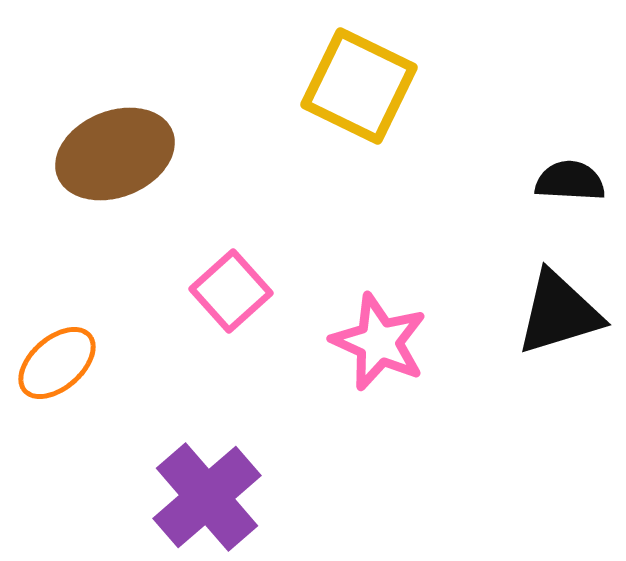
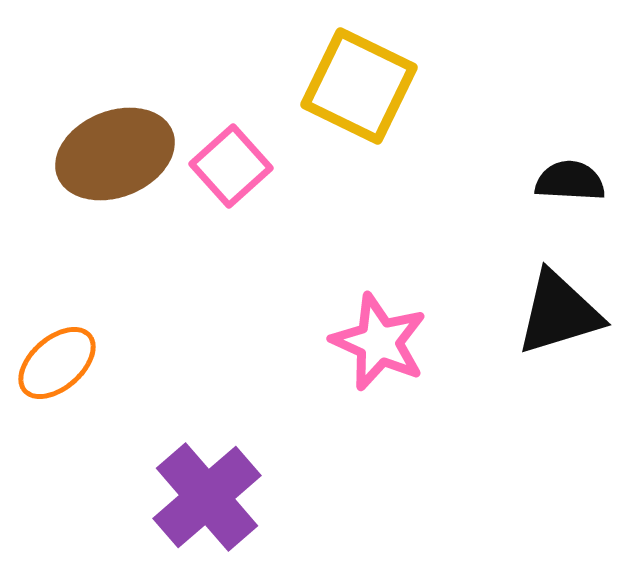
pink square: moved 125 px up
